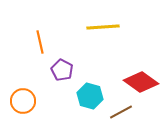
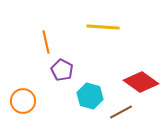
yellow line: rotated 8 degrees clockwise
orange line: moved 6 px right
